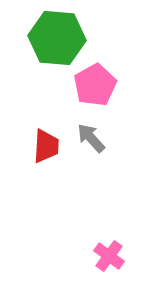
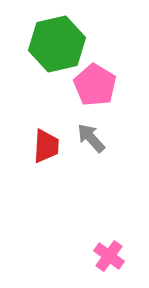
green hexagon: moved 6 px down; rotated 18 degrees counterclockwise
pink pentagon: rotated 12 degrees counterclockwise
